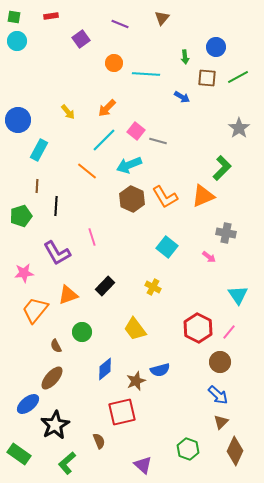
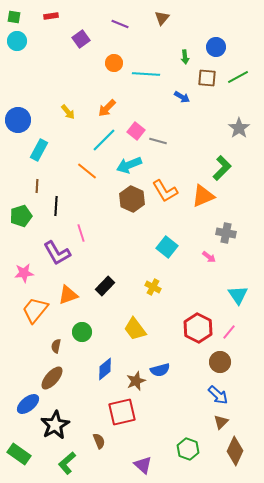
orange L-shape at (165, 197): moved 6 px up
pink line at (92, 237): moved 11 px left, 4 px up
brown semicircle at (56, 346): rotated 40 degrees clockwise
